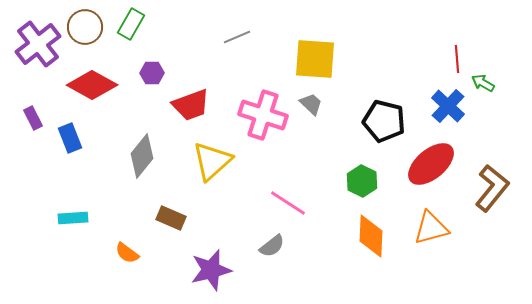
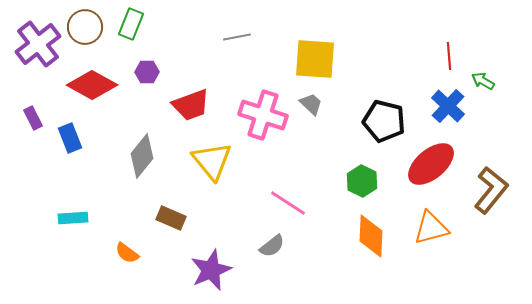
green rectangle: rotated 8 degrees counterclockwise
gray line: rotated 12 degrees clockwise
red line: moved 8 px left, 3 px up
purple hexagon: moved 5 px left, 1 px up
green arrow: moved 2 px up
yellow triangle: rotated 27 degrees counterclockwise
brown L-shape: moved 1 px left, 2 px down
purple star: rotated 9 degrees counterclockwise
